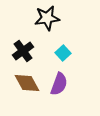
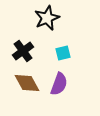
black star: rotated 15 degrees counterclockwise
cyan square: rotated 28 degrees clockwise
